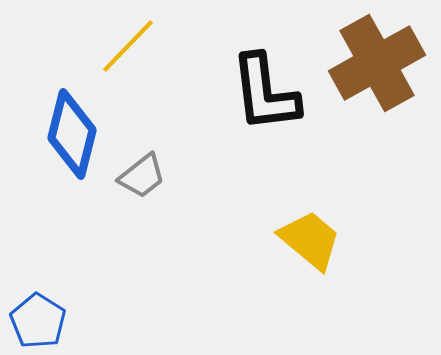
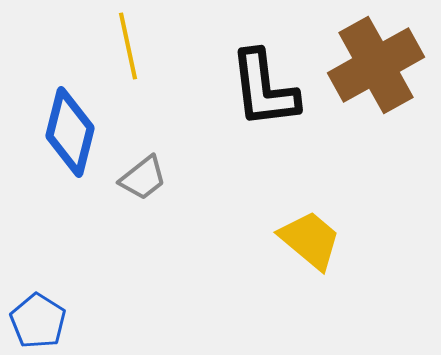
yellow line: rotated 56 degrees counterclockwise
brown cross: moved 1 px left, 2 px down
black L-shape: moved 1 px left, 4 px up
blue diamond: moved 2 px left, 2 px up
gray trapezoid: moved 1 px right, 2 px down
